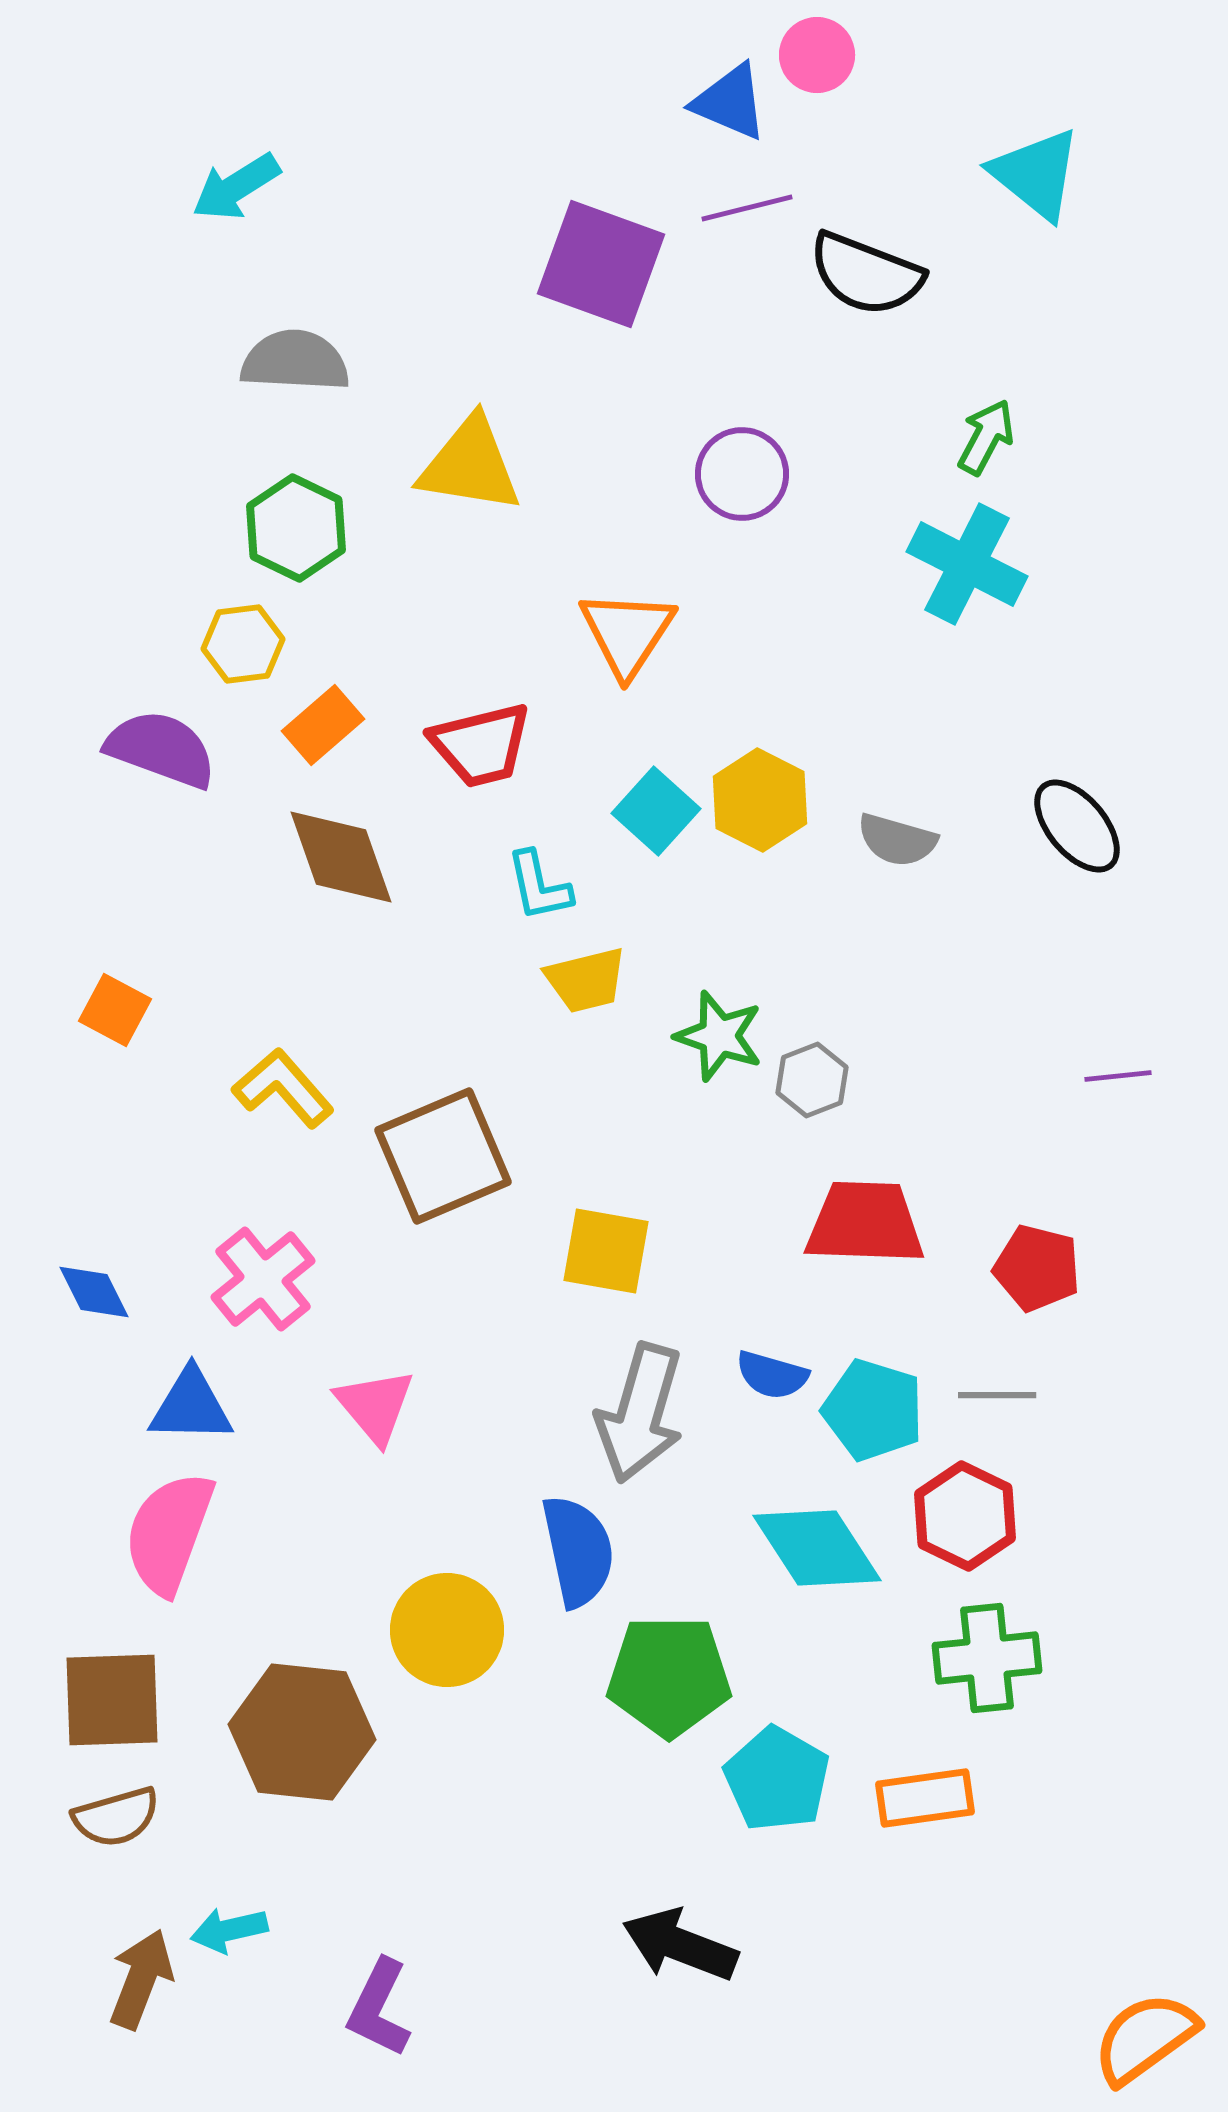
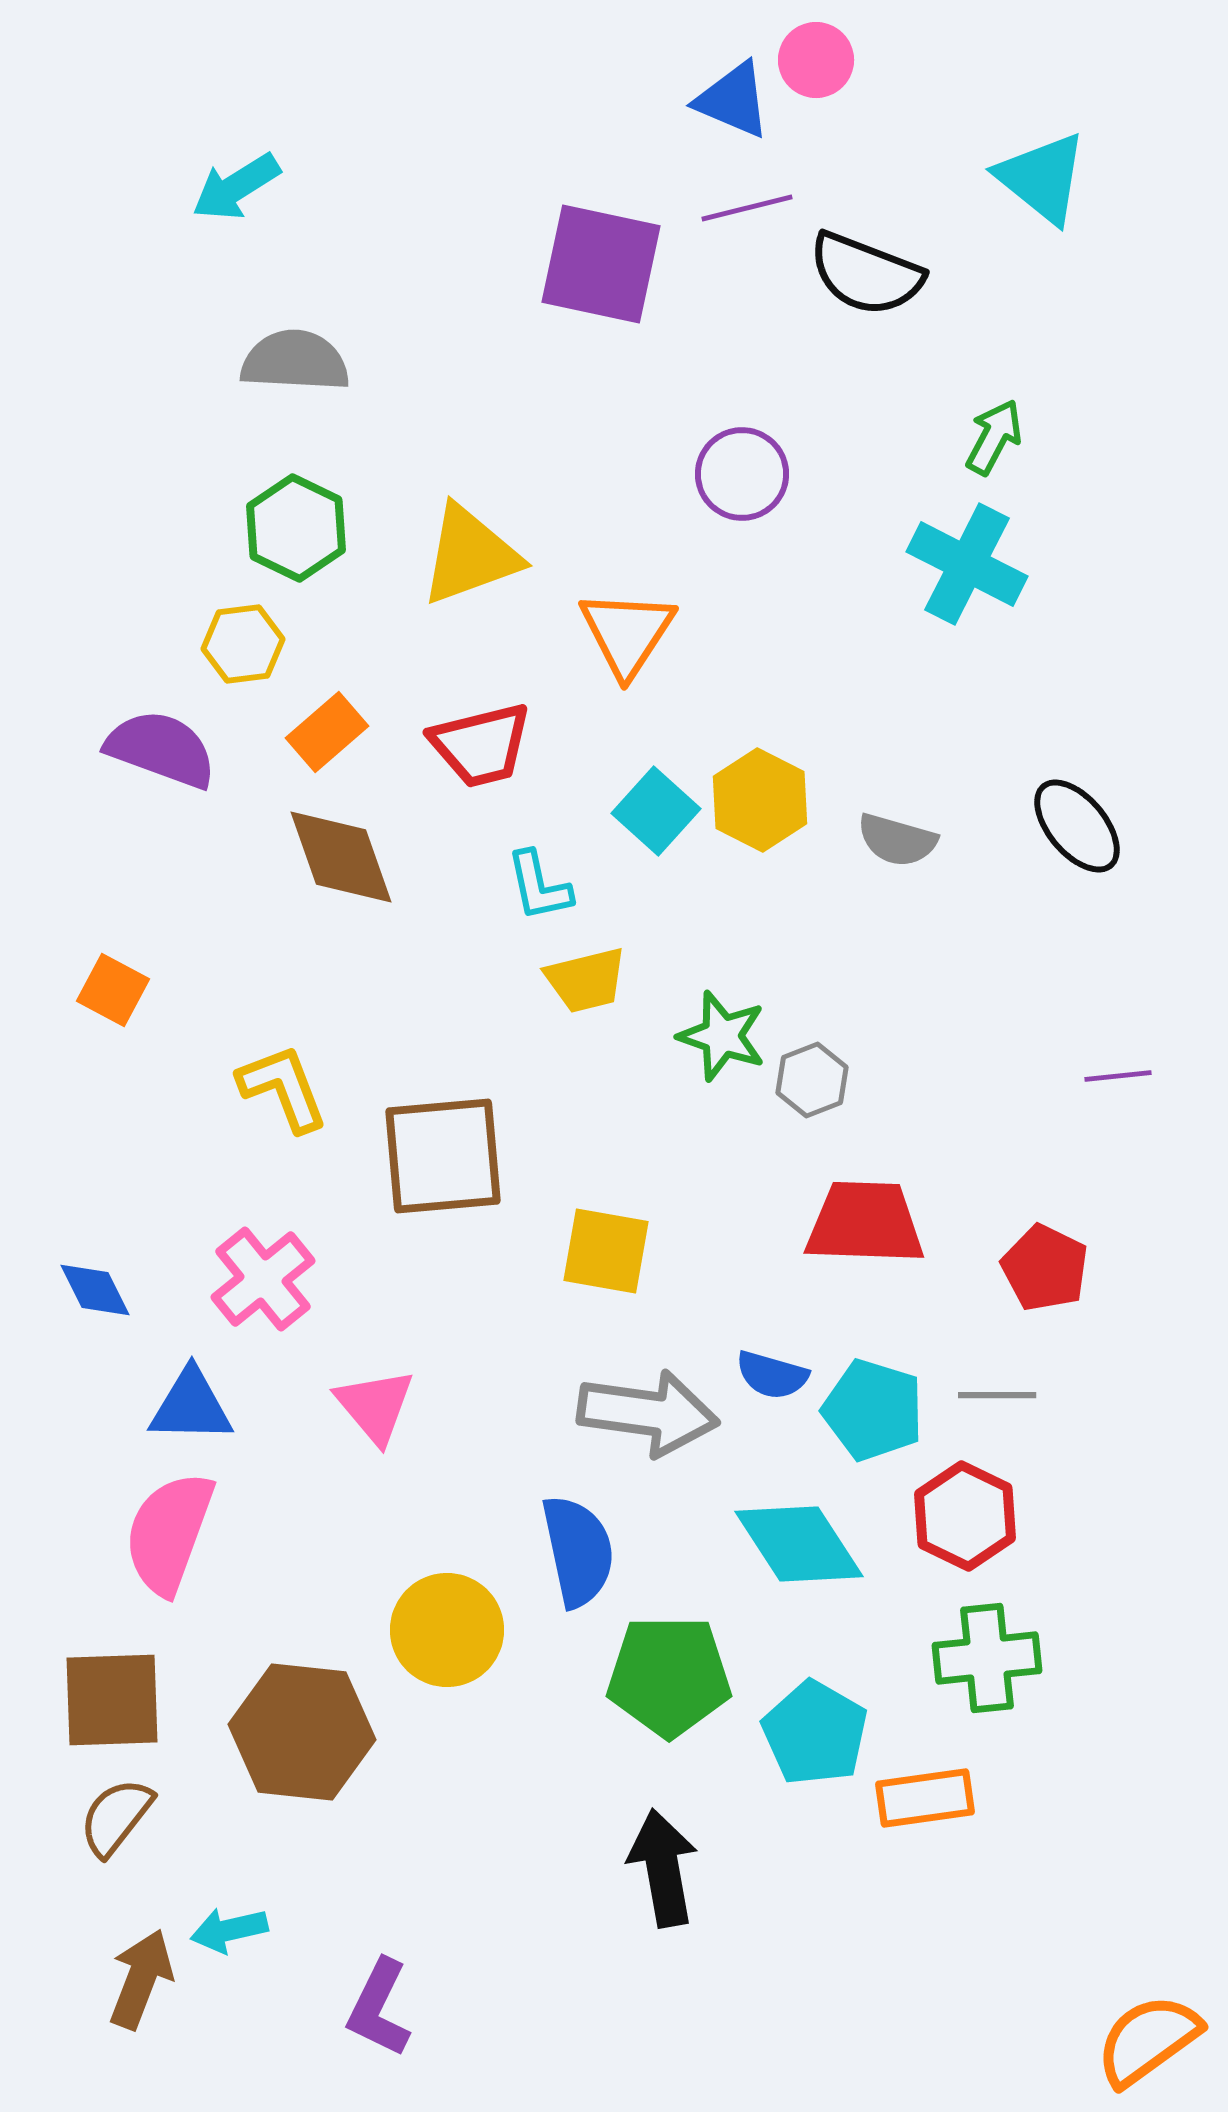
pink circle at (817, 55): moved 1 px left, 5 px down
blue triangle at (730, 102): moved 3 px right, 2 px up
cyan triangle at (1036, 174): moved 6 px right, 4 px down
purple square at (601, 264): rotated 8 degrees counterclockwise
green arrow at (986, 437): moved 8 px right
yellow triangle at (470, 465): moved 90 px down; rotated 29 degrees counterclockwise
orange rectangle at (323, 725): moved 4 px right, 7 px down
orange square at (115, 1010): moved 2 px left, 20 px up
green star at (719, 1036): moved 3 px right
yellow L-shape at (283, 1088): rotated 20 degrees clockwise
brown square at (443, 1156): rotated 18 degrees clockwise
red pentagon at (1037, 1268): moved 8 px right; rotated 12 degrees clockwise
blue diamond at (94, 1292): moved 1 px right, 2 px up
gray arrow at (640, 1413): moved 8 px right; rotated 98 degrees counterclockwise
cyan diamond at (817, 1548): moved 18 px left, 4 px up
cyan pentagon at (777, 1779): moved 38 px right, 46 px up
brown semicircle at (116, 1817): rotated 144 degrees clockwise
black arrow at (680, 1945): moved 17 px left, 77 px up; rotated 59 degrees clockwise
orange semicircle at (1145, 2038): moved 3 px right, 2 px down
